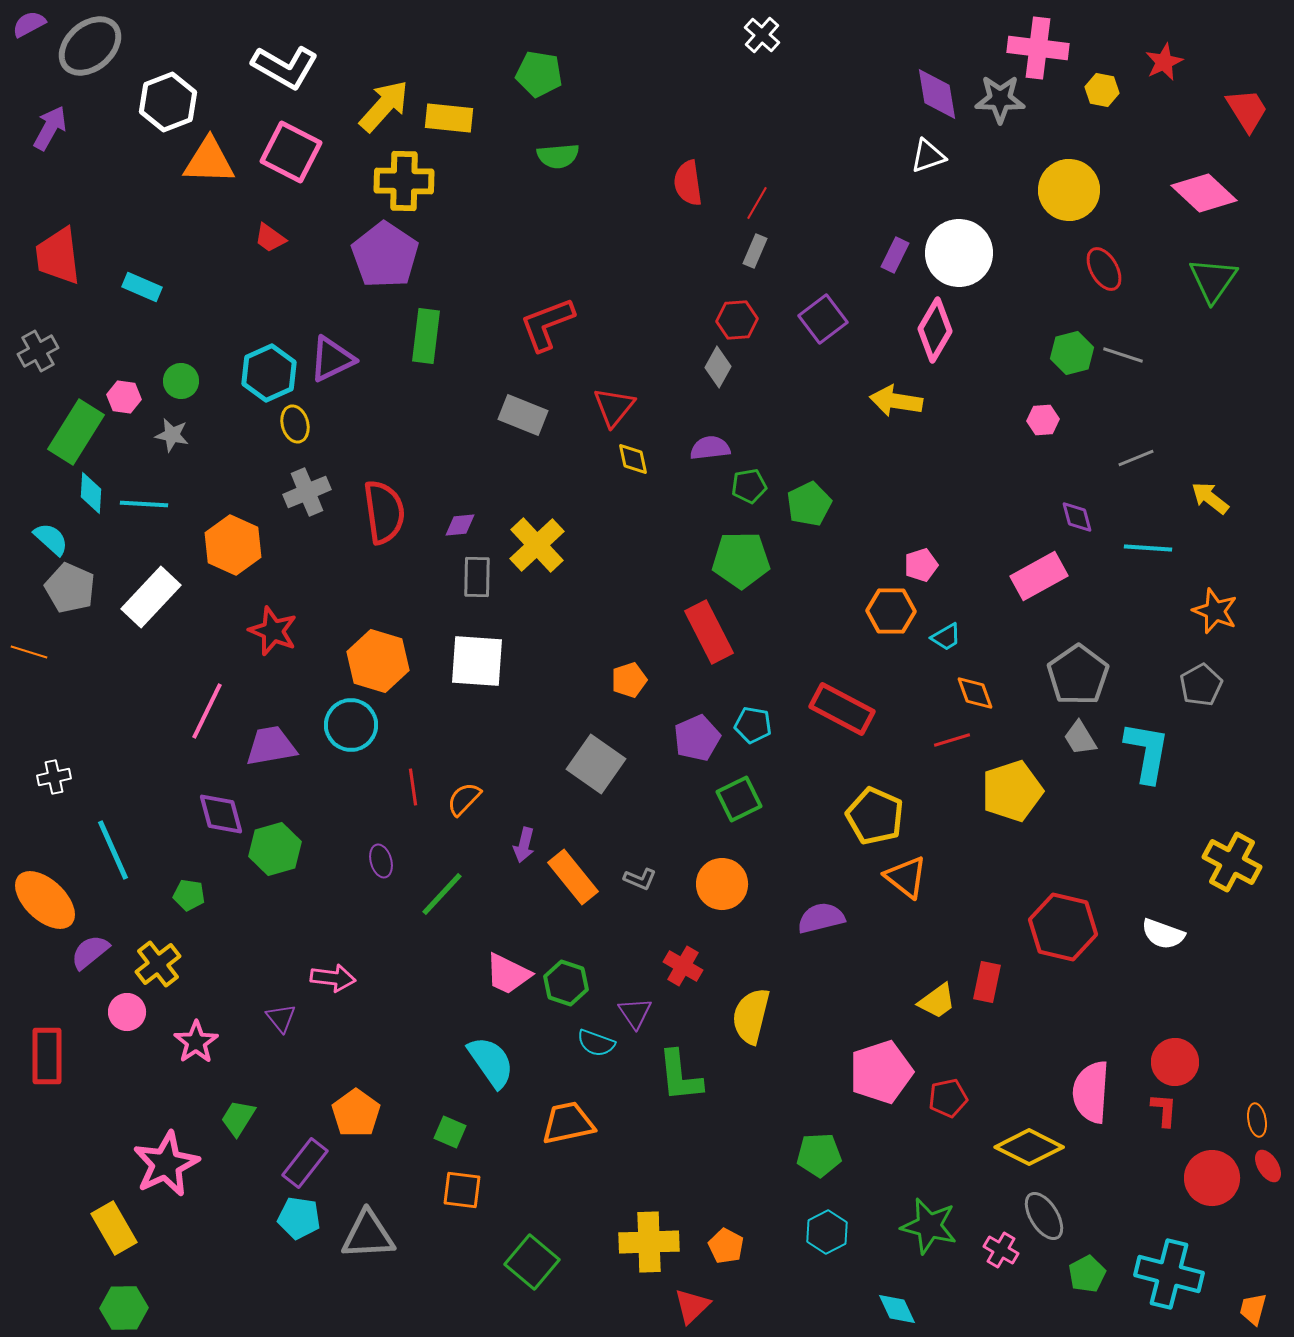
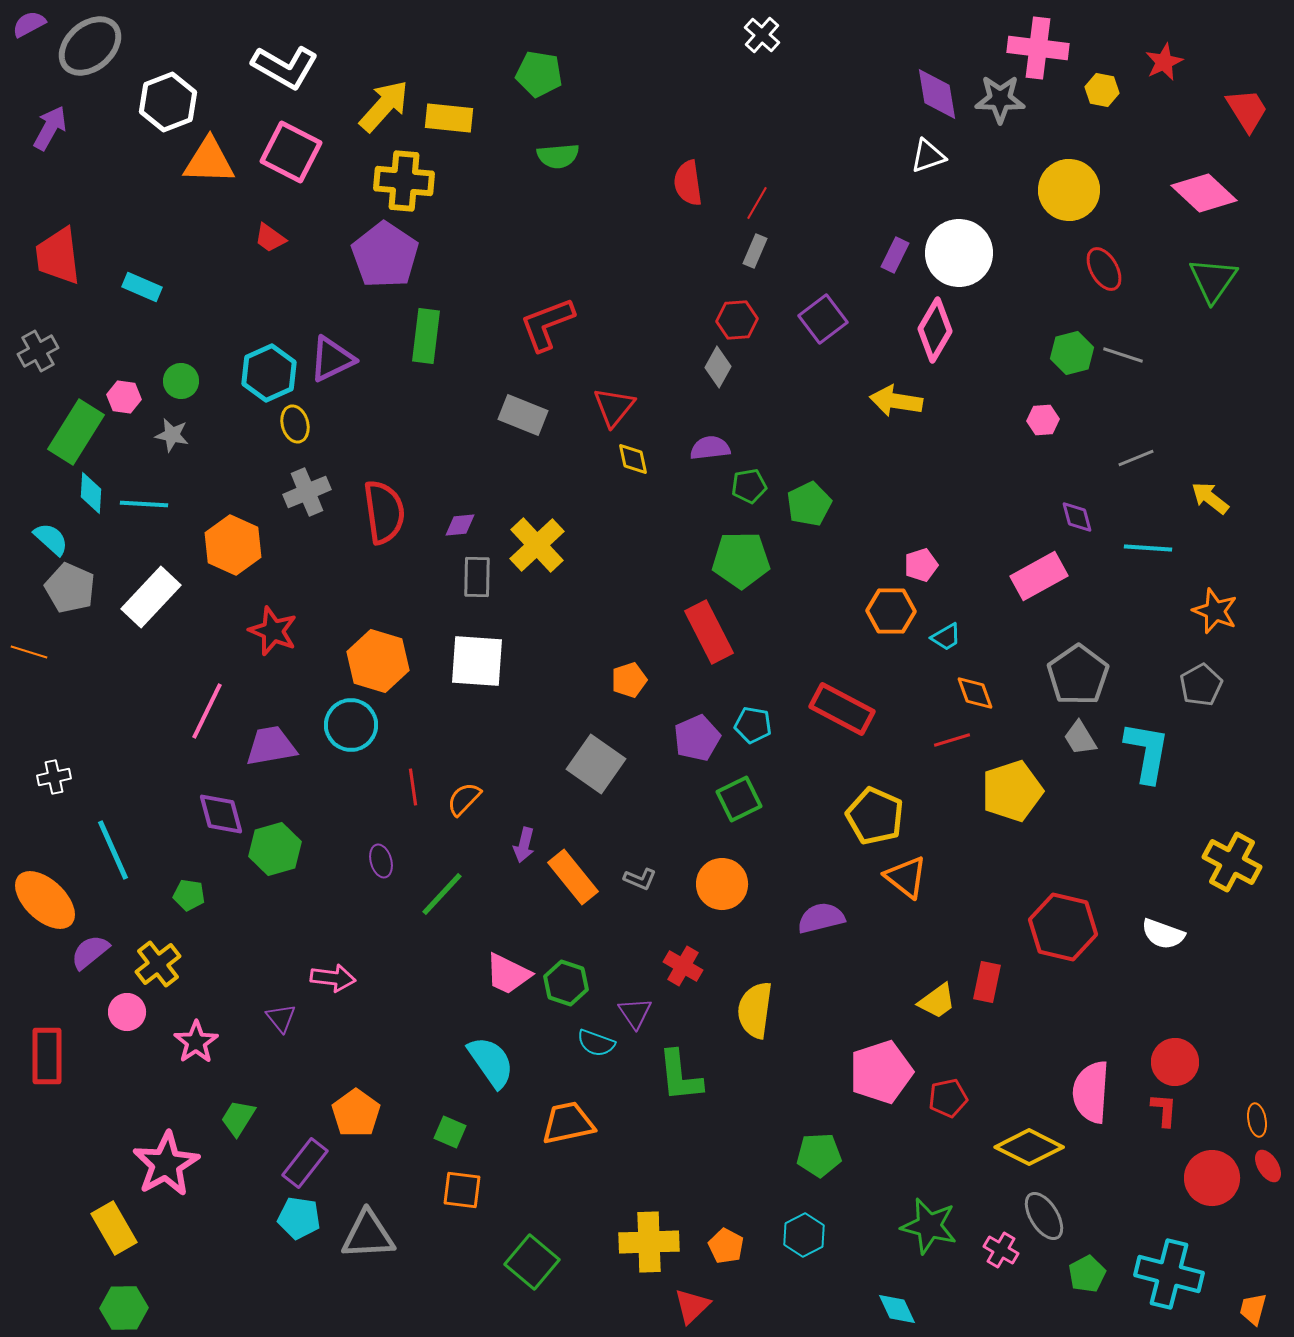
yellow cross at (404, 181): rotated 4 degrees clockwise
yellow semicircle at (751, 1016): moved 4 px right, 6 px up; rotated 6 degrees counterclockwise
pink star at (166, 1164): rotated 4 degrees counterclockwise
cyan hexagon at (827, 1232): moved 23 px left, 3 px down
